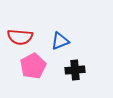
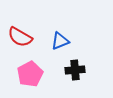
red semicircle: rotated 25 degrees clockwise
pink pentagon: moved 3 px left, 8 px down
